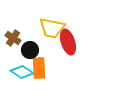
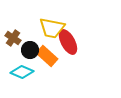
red ellipse: rotated 10 degrees counterclockwise
orange rectangle: moved 8 px right, 12 px up; rotated 45 degrees counterclockwise
cyan diamond: rotated 10 degrees counterclockwise
